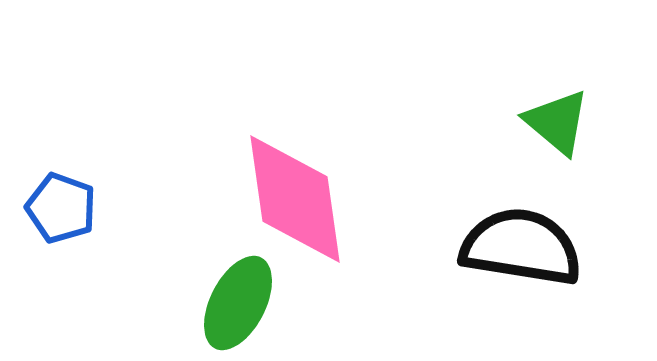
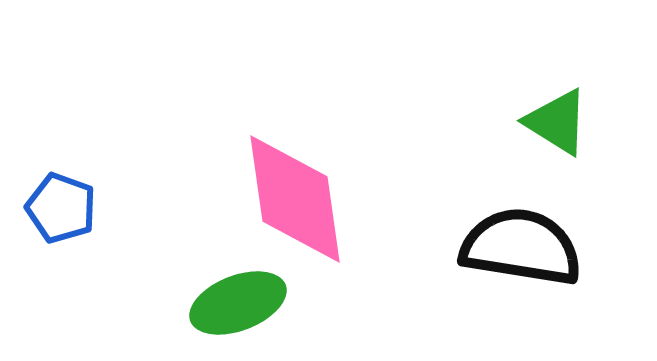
green triangle: rotated 8 degrees counterclockwise
green ellipse: rotated 42 degrees clockwise
